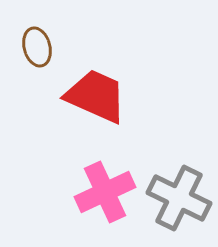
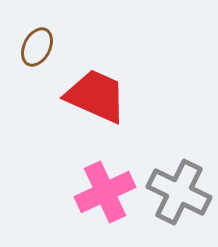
brown ellipse: rotated 42 degrees clockwise
gray cross: moved 6 px up
